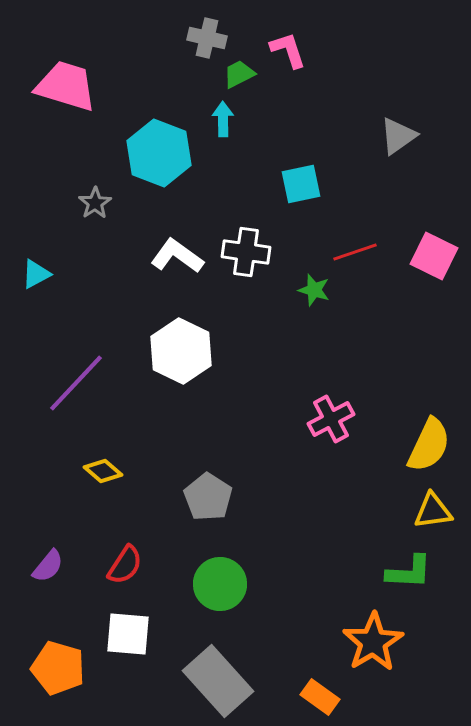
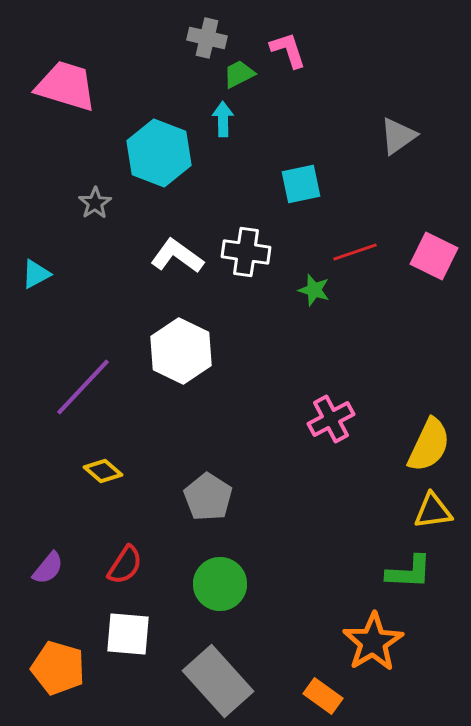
purple line: moved 7 px right, 4 px down
purple semicircle: moved 2 px down
orange rectangle: moved 3 px right, 1 px up
